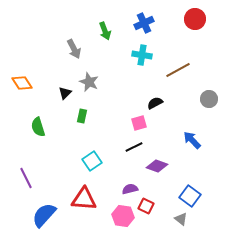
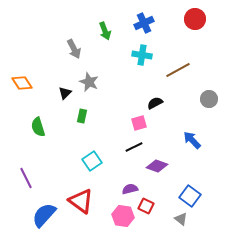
red triangle: moved 3 px left, 2 px down; rotated 32 degrees clockwise
